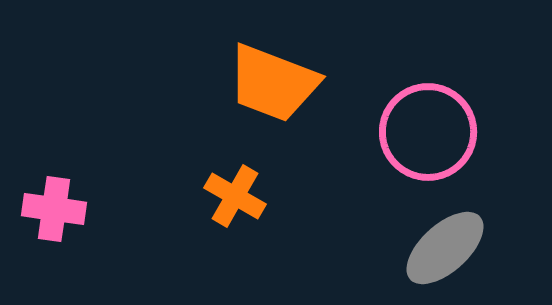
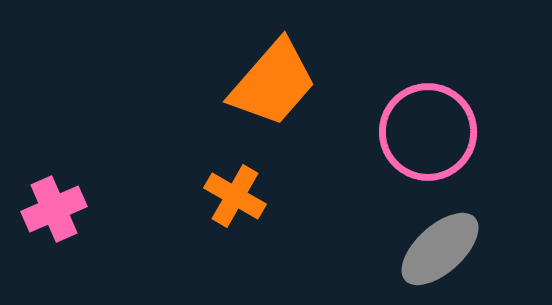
orange trapezoid: rotated 70 degrees counterclockwise
pink cross: rotated 32 degrees counterclockwise
gray ellipse: moved 5 px left, 1 px down
